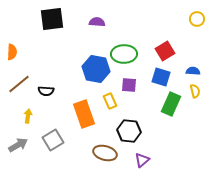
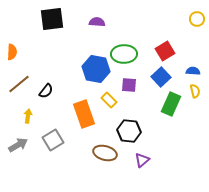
blue square: rotated 30 degrees clockwise
black semicircle: rotated 56 degrees counterclockwise
yellow rectangle: moved 1 px left, 1 px up; rotated 21 degrees counterclockwise
